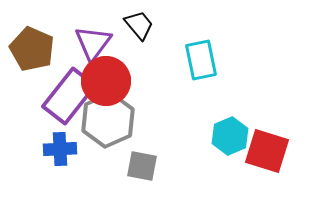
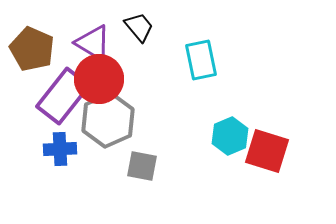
black trapezoid: moved 2 px down
purple triangle: rotated 36 degrees counterclockwise
red circle: moved 7 px left, 2 px up
purple rectangle: moved 6 px left
